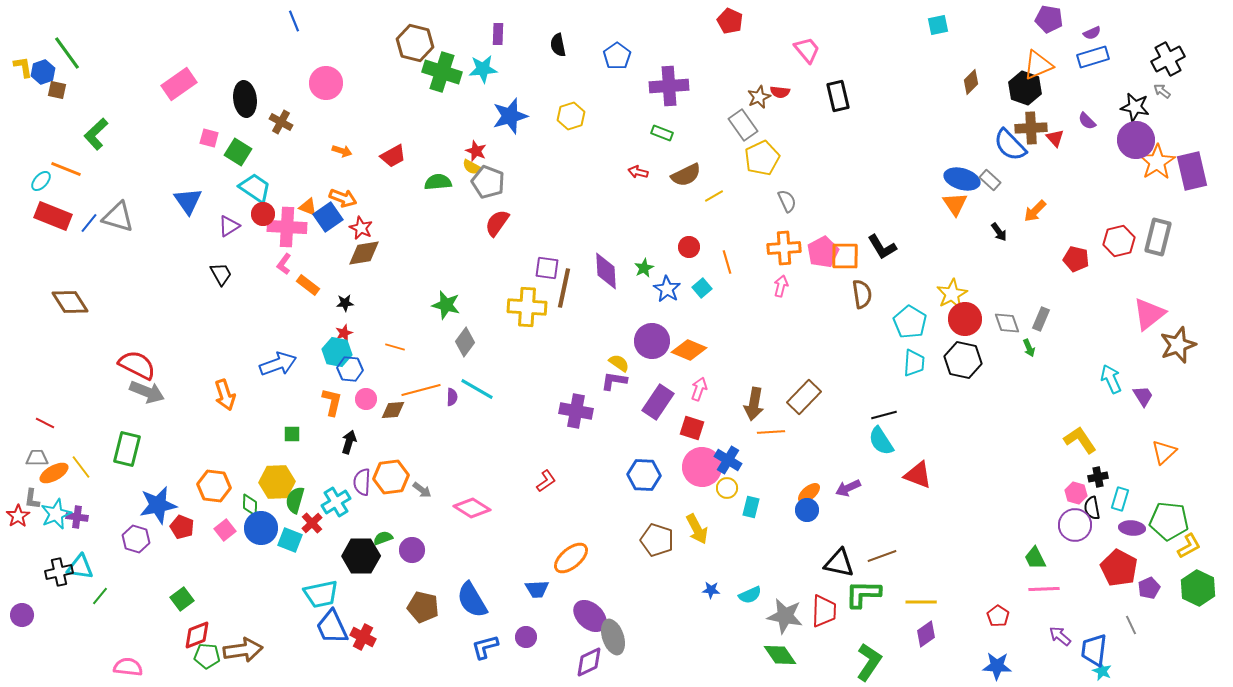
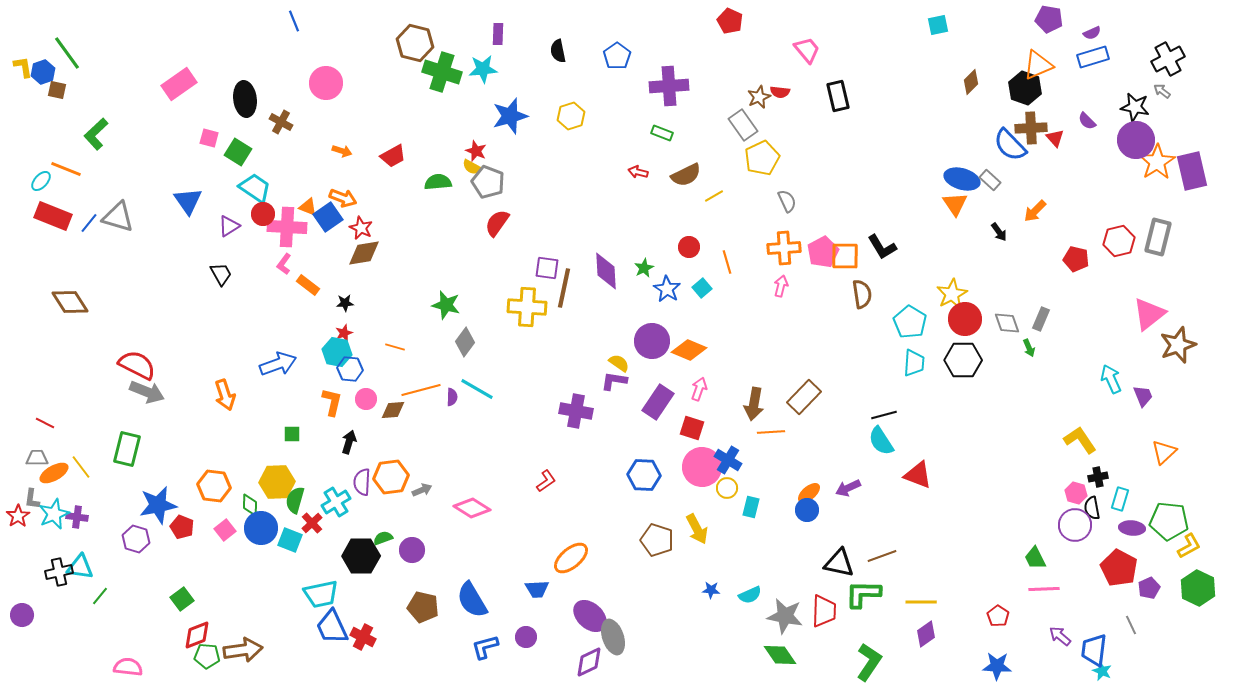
black semicircle at (558, 45): moved 6 px down
black hexagon at (963, 360): rotated 12 degrees counterclockwise
purple trapezoid at (1143, 396): rotated 10 degrees clockwise
gray arrow at (422, 490): rotated 60 degrees counterclockwise
cyan star at (56, 514): moved 2 px left
